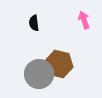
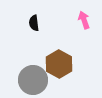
brown hexagon: rotated 16 degrees clockwise
gray circle: moved 6 px left, 6 px down
